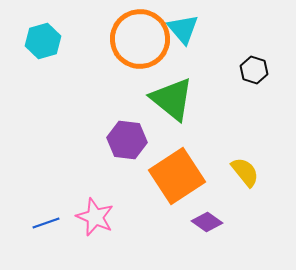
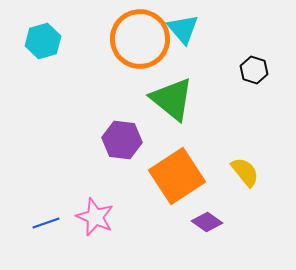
purple hexagon: moved 5 px left
